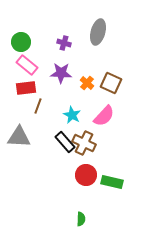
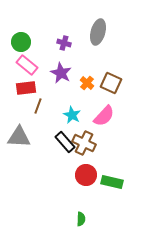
purple star: rotated 25 degrees clockwise
